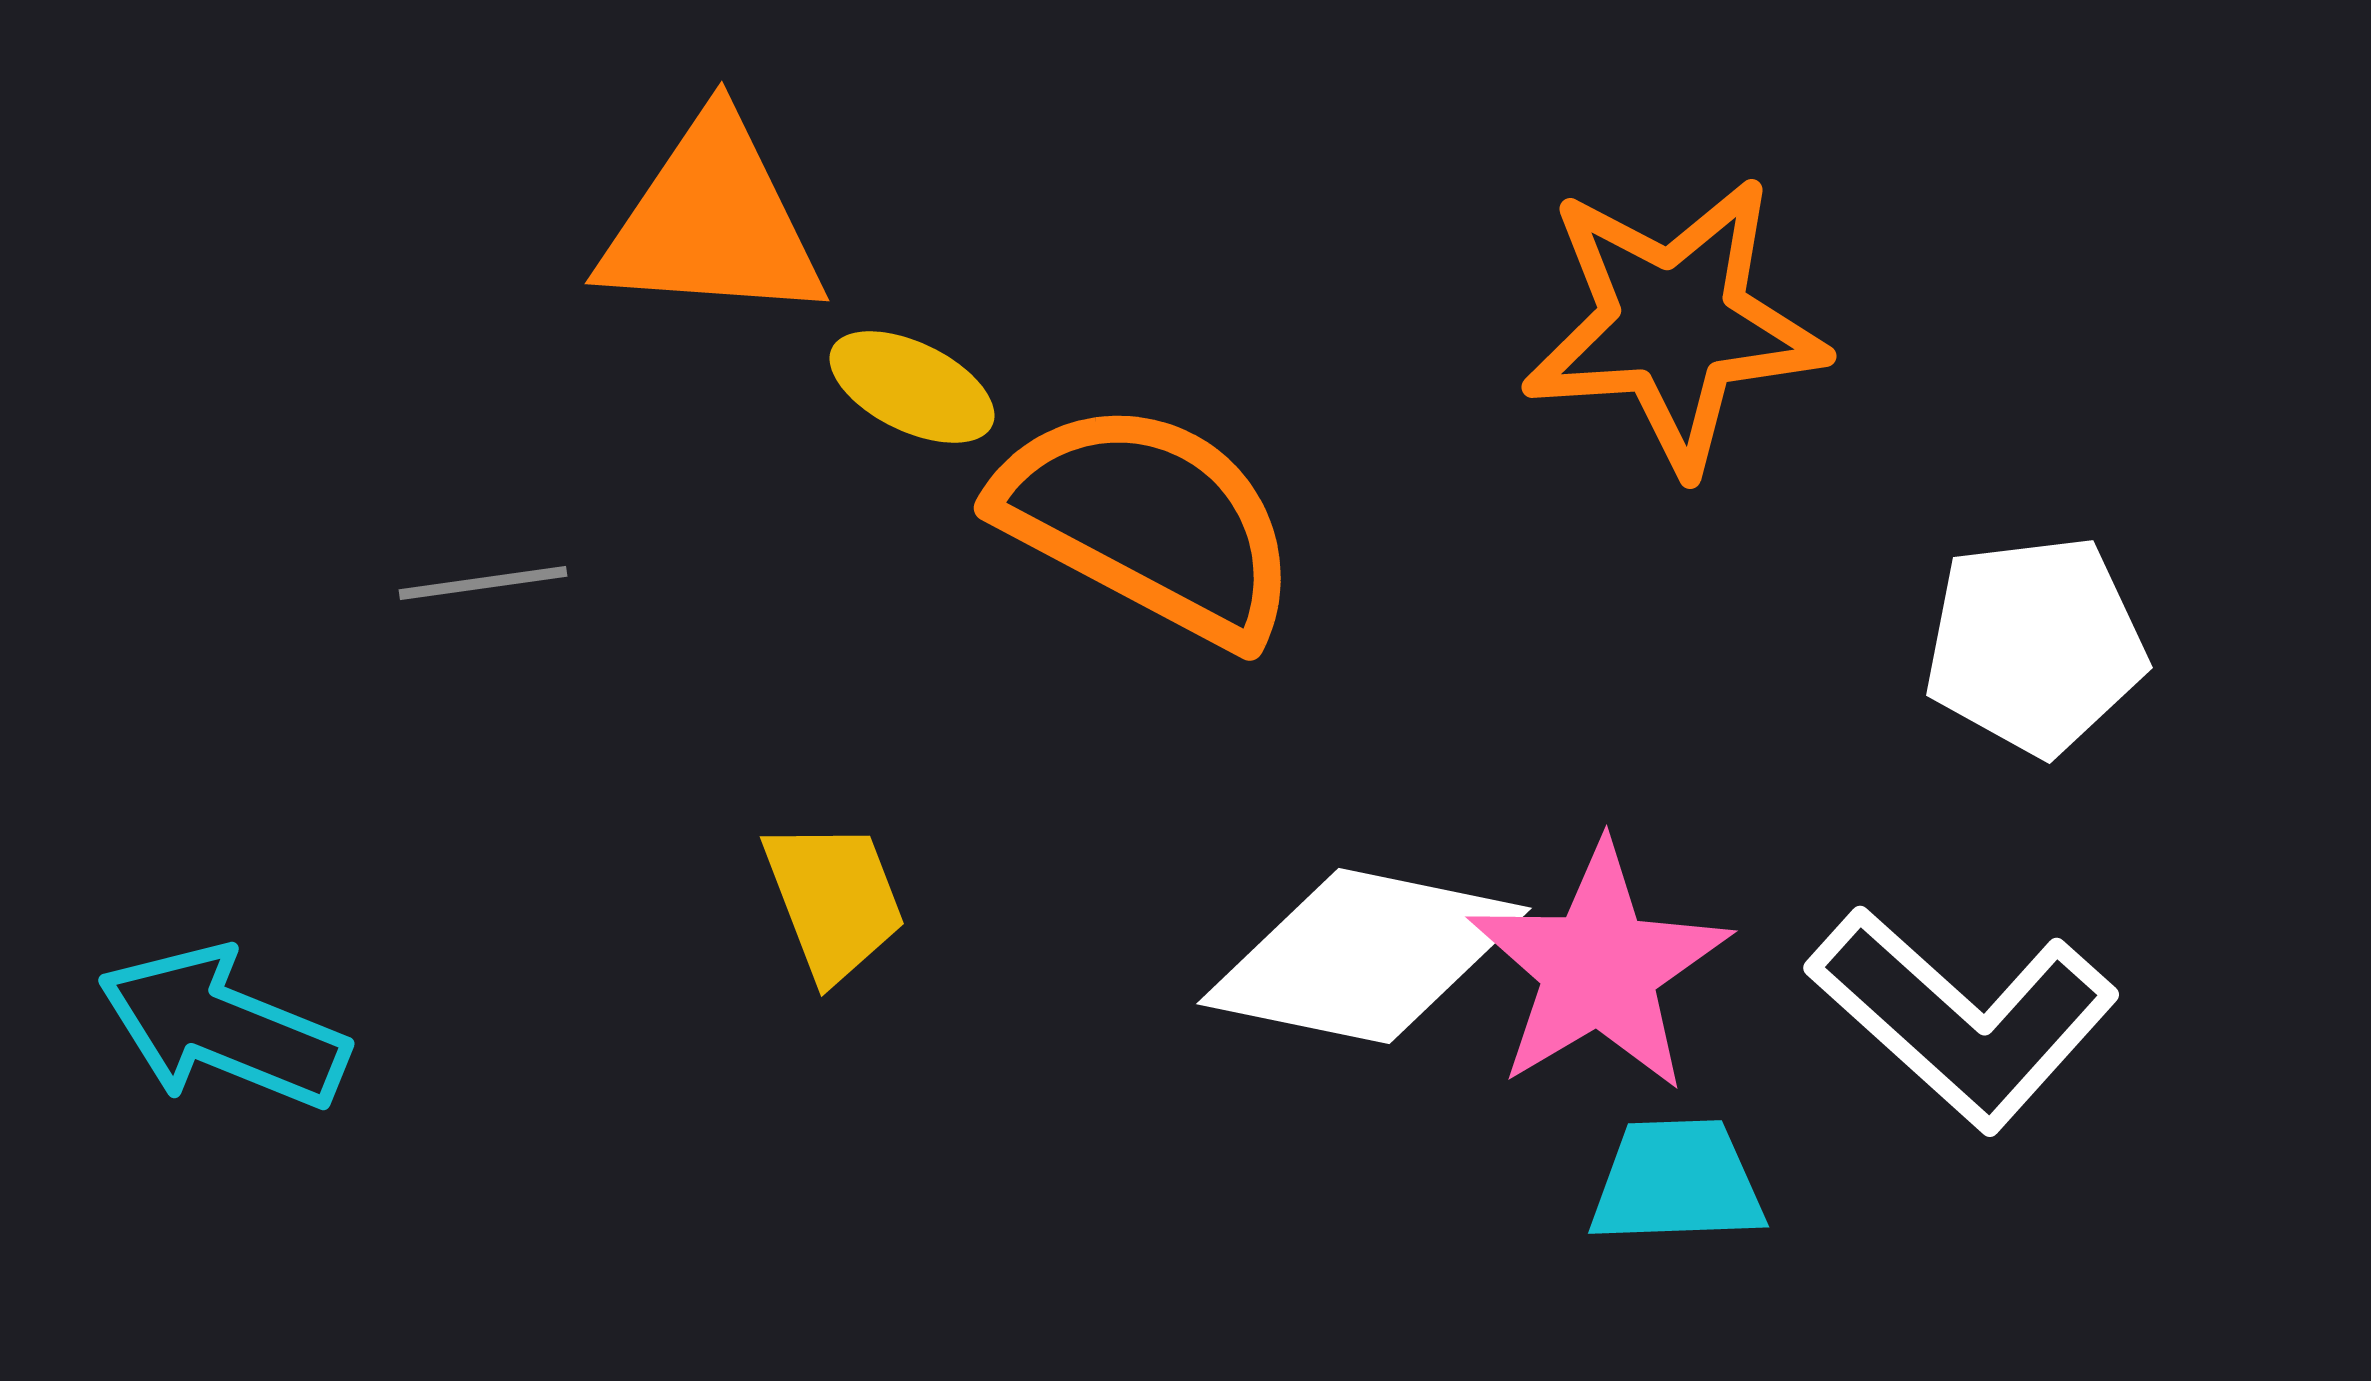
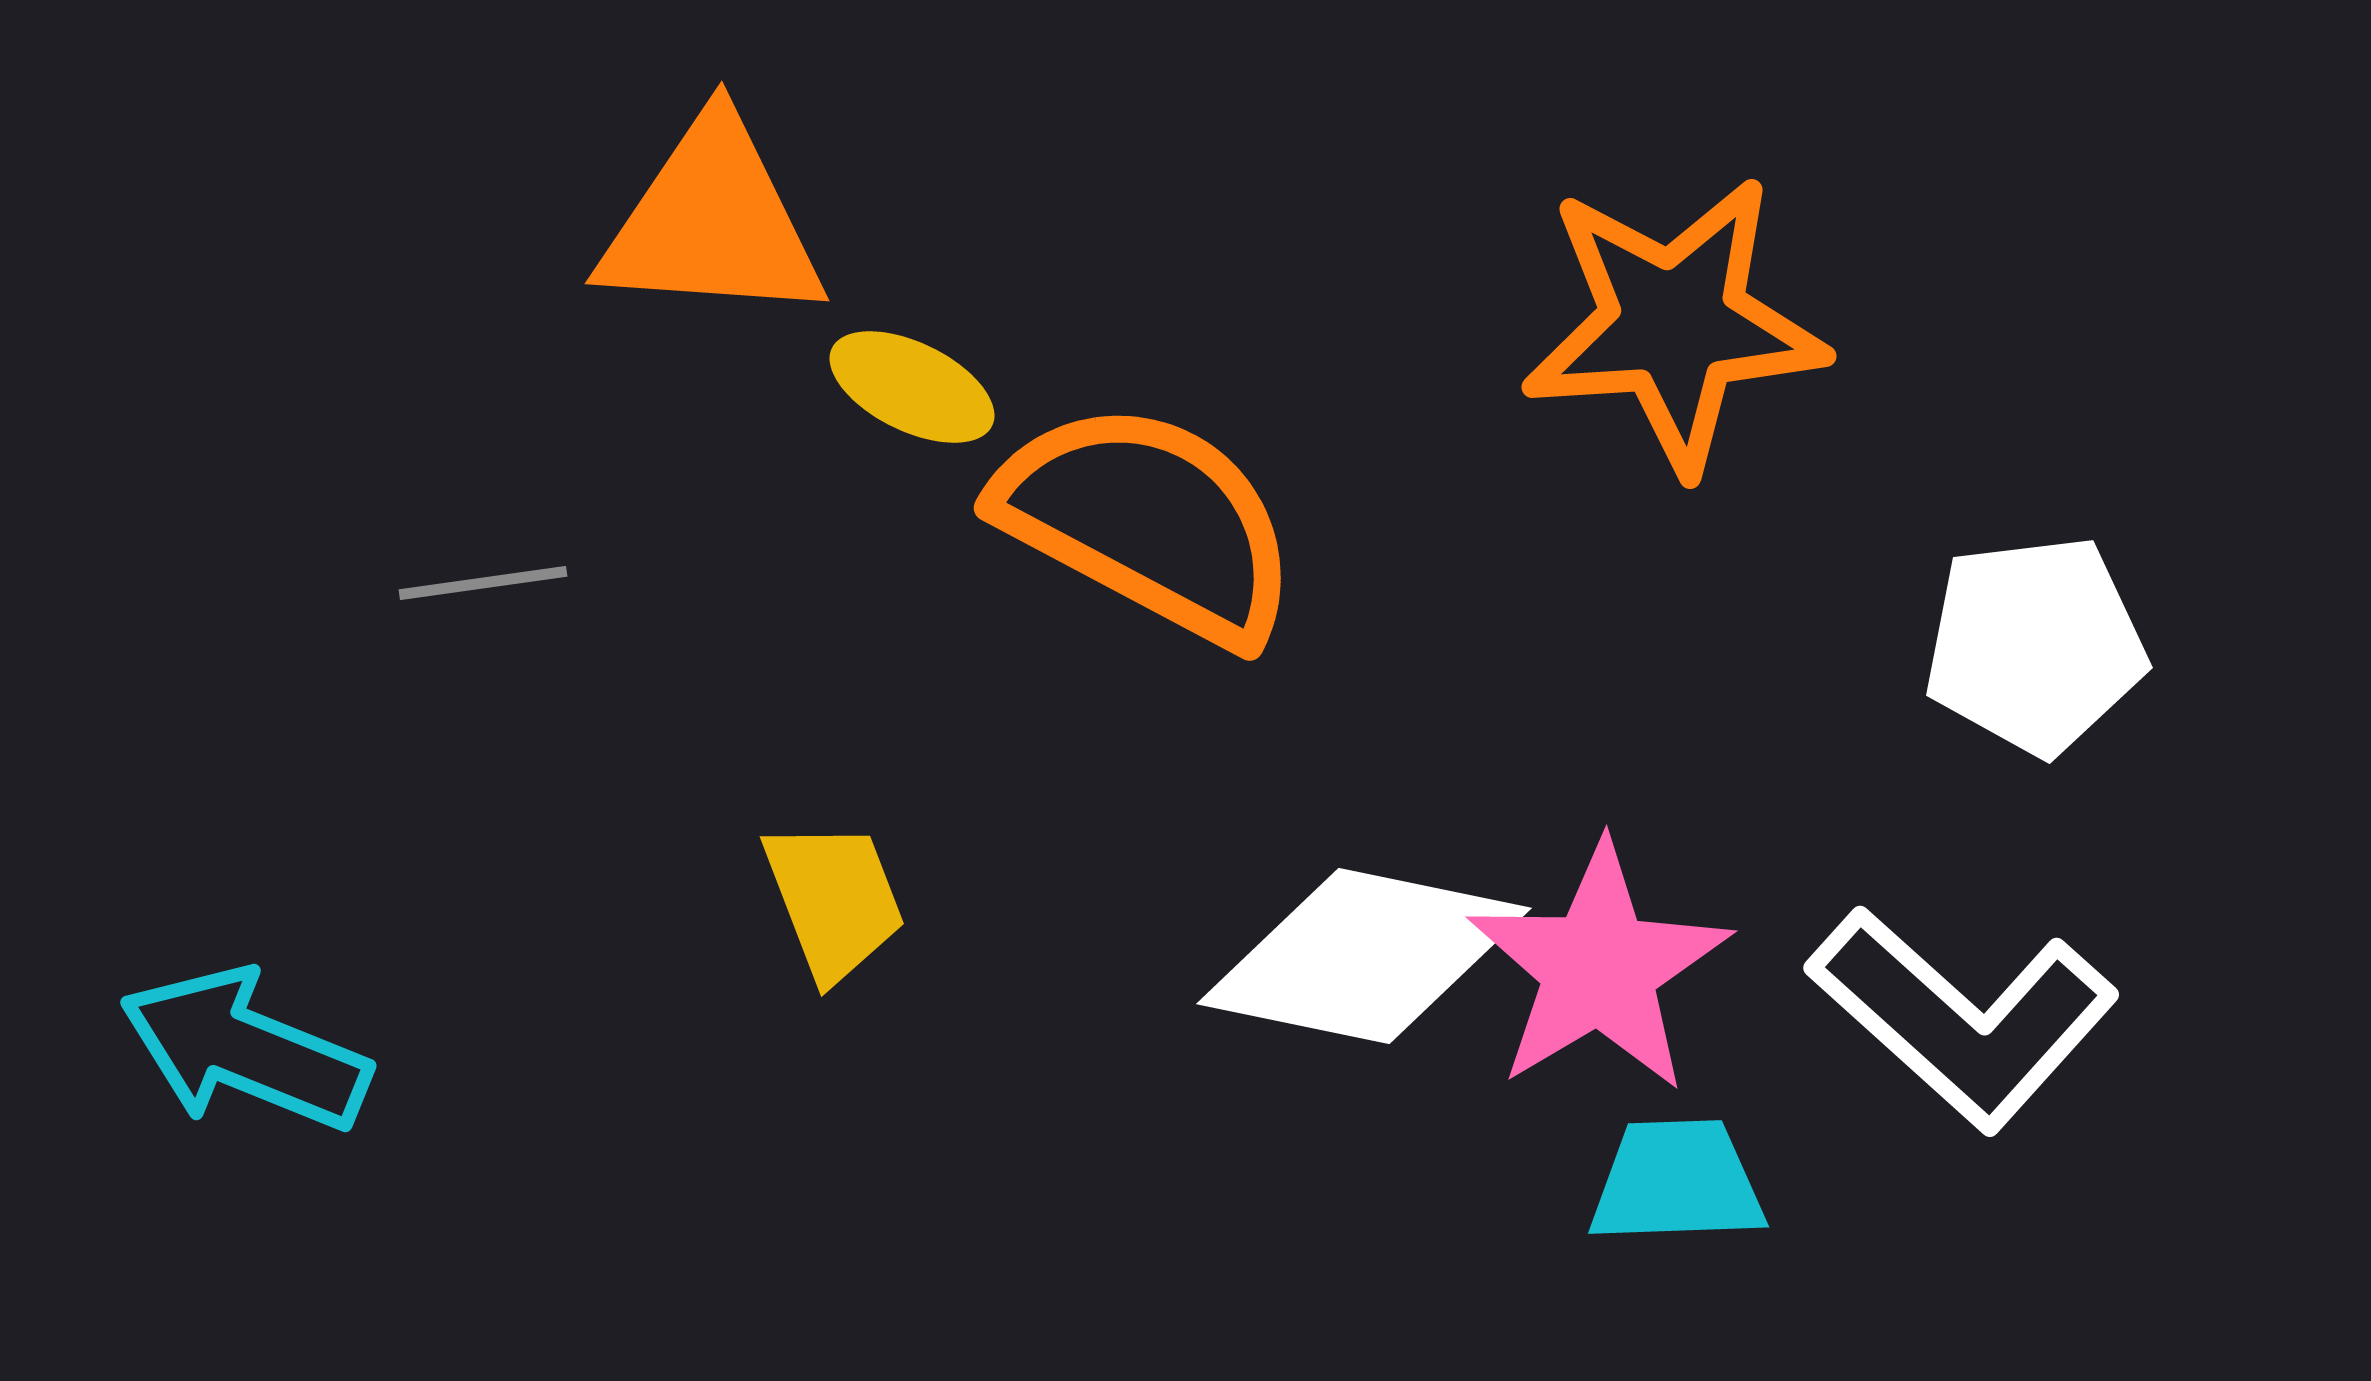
cyan arrow: moved 22 px right, 22 px down
